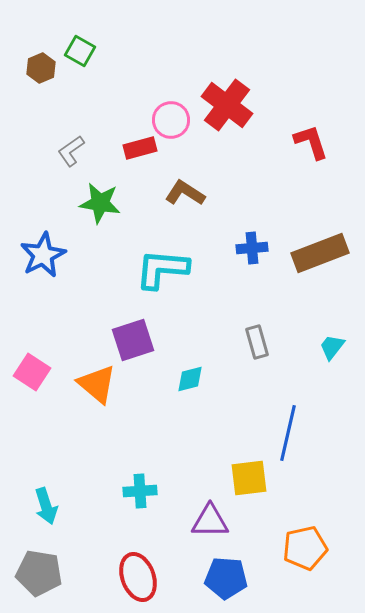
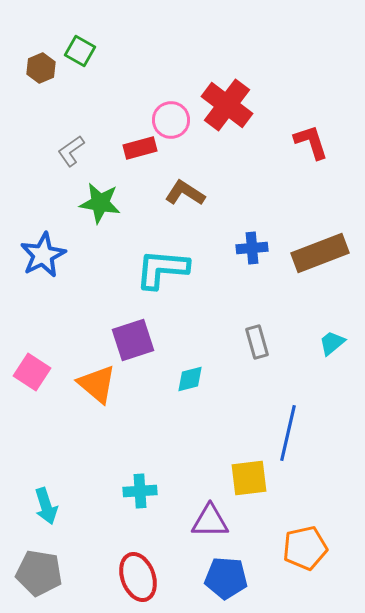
cyan trapezoid: moved 4 px up; rotated 12 degrees clockwise
